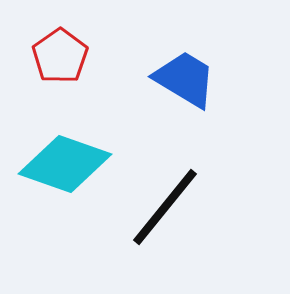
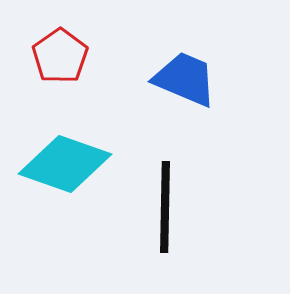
blue trapezoid: rotated 8 degrees counterclockwise
black line: rotated 38 degrees counterclockwise
